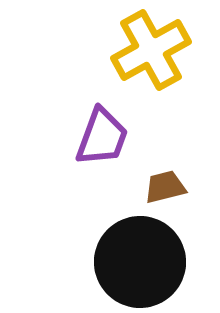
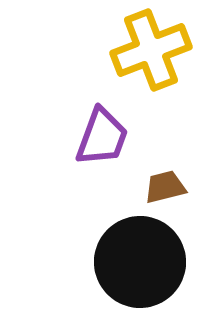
yellow cross: rotated 8 degrees clockwise
